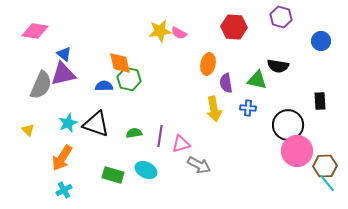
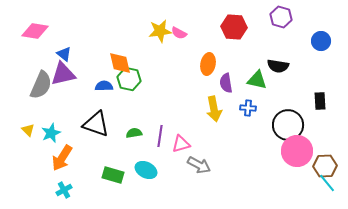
cyan star: moved 17 px left, 10 px down
